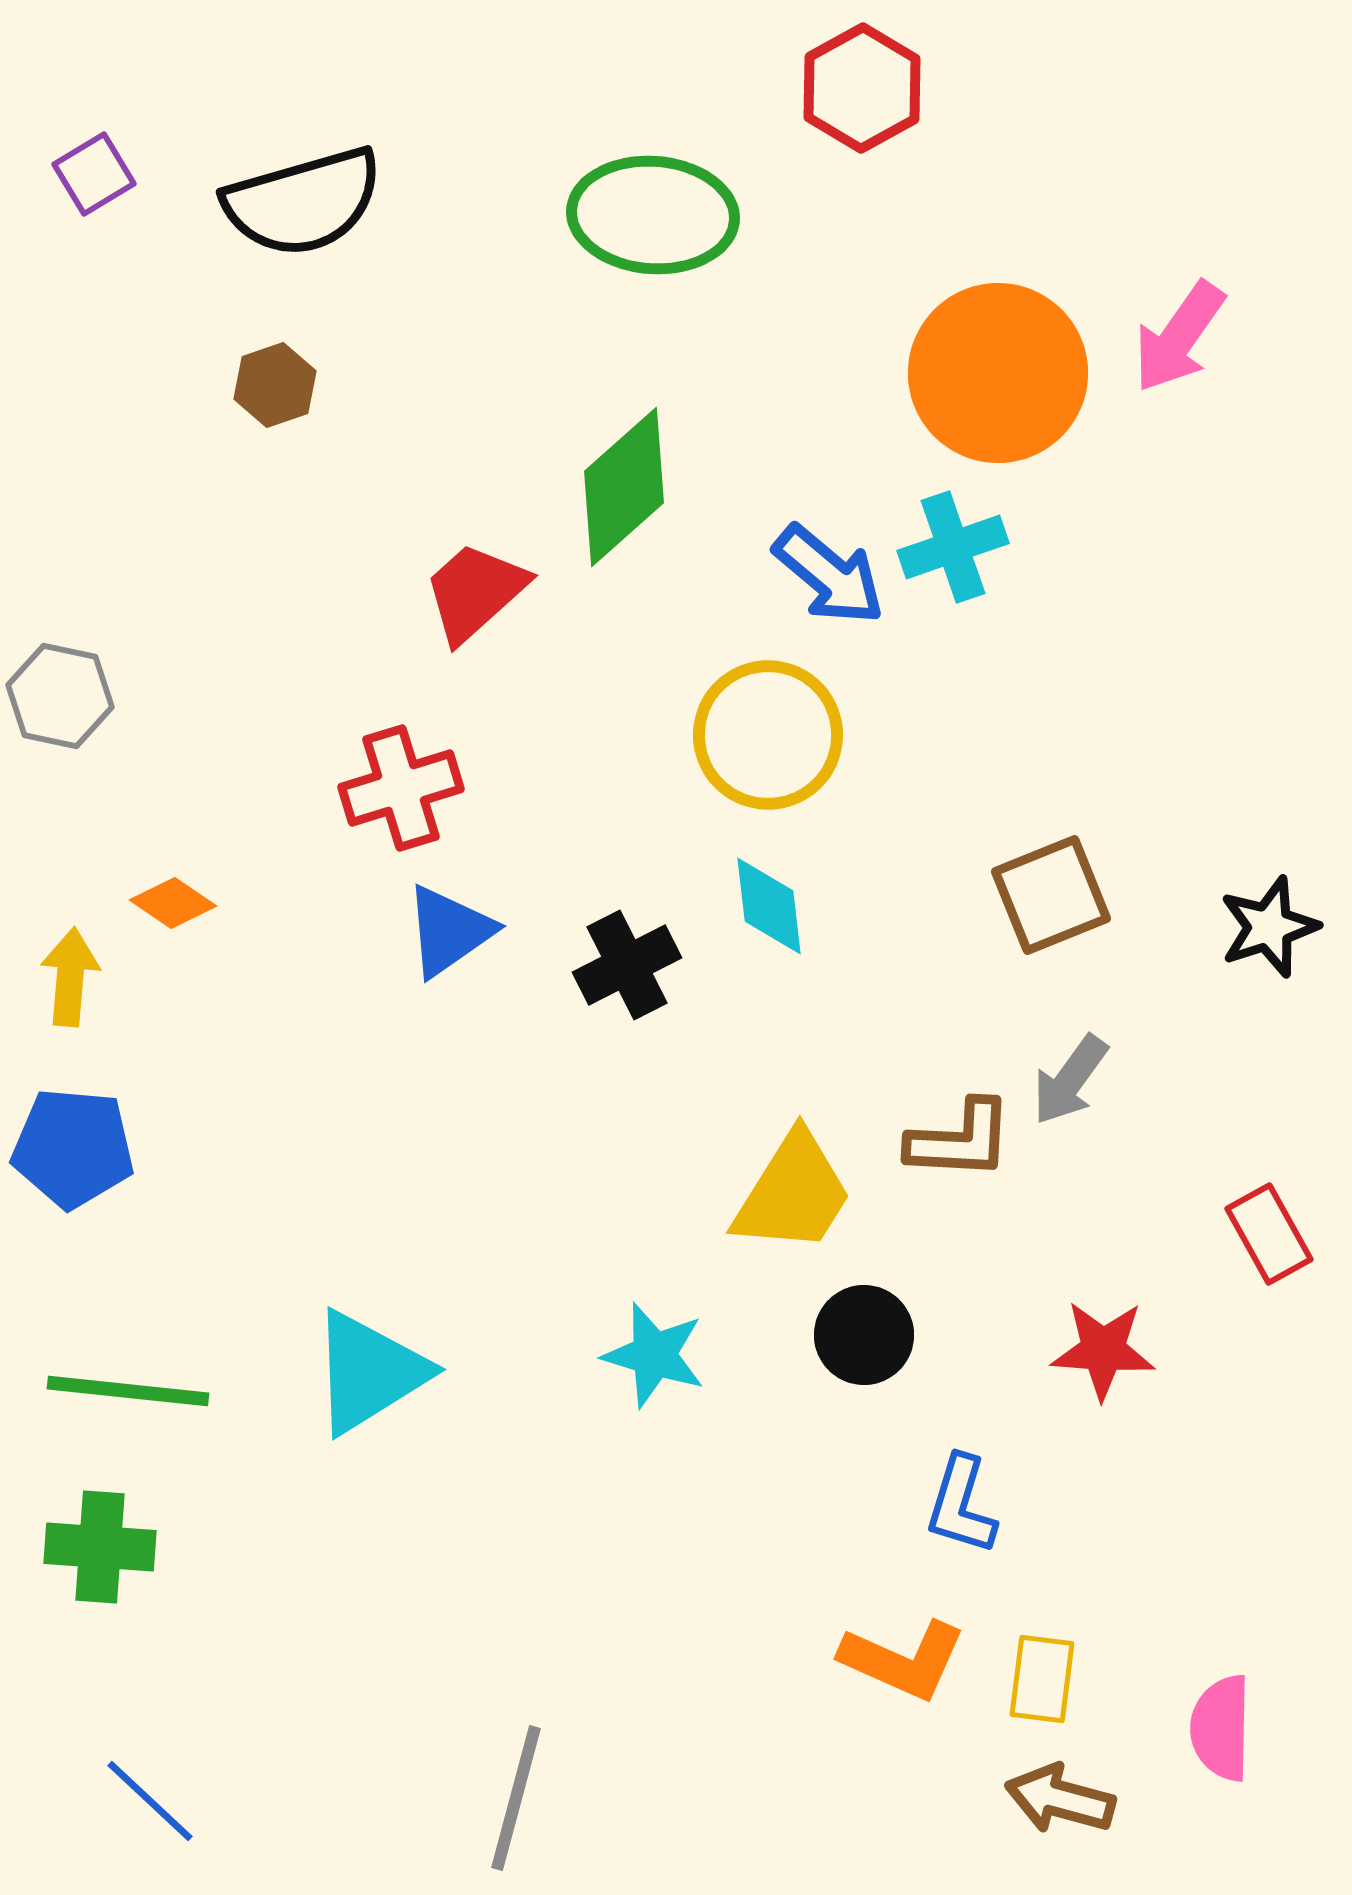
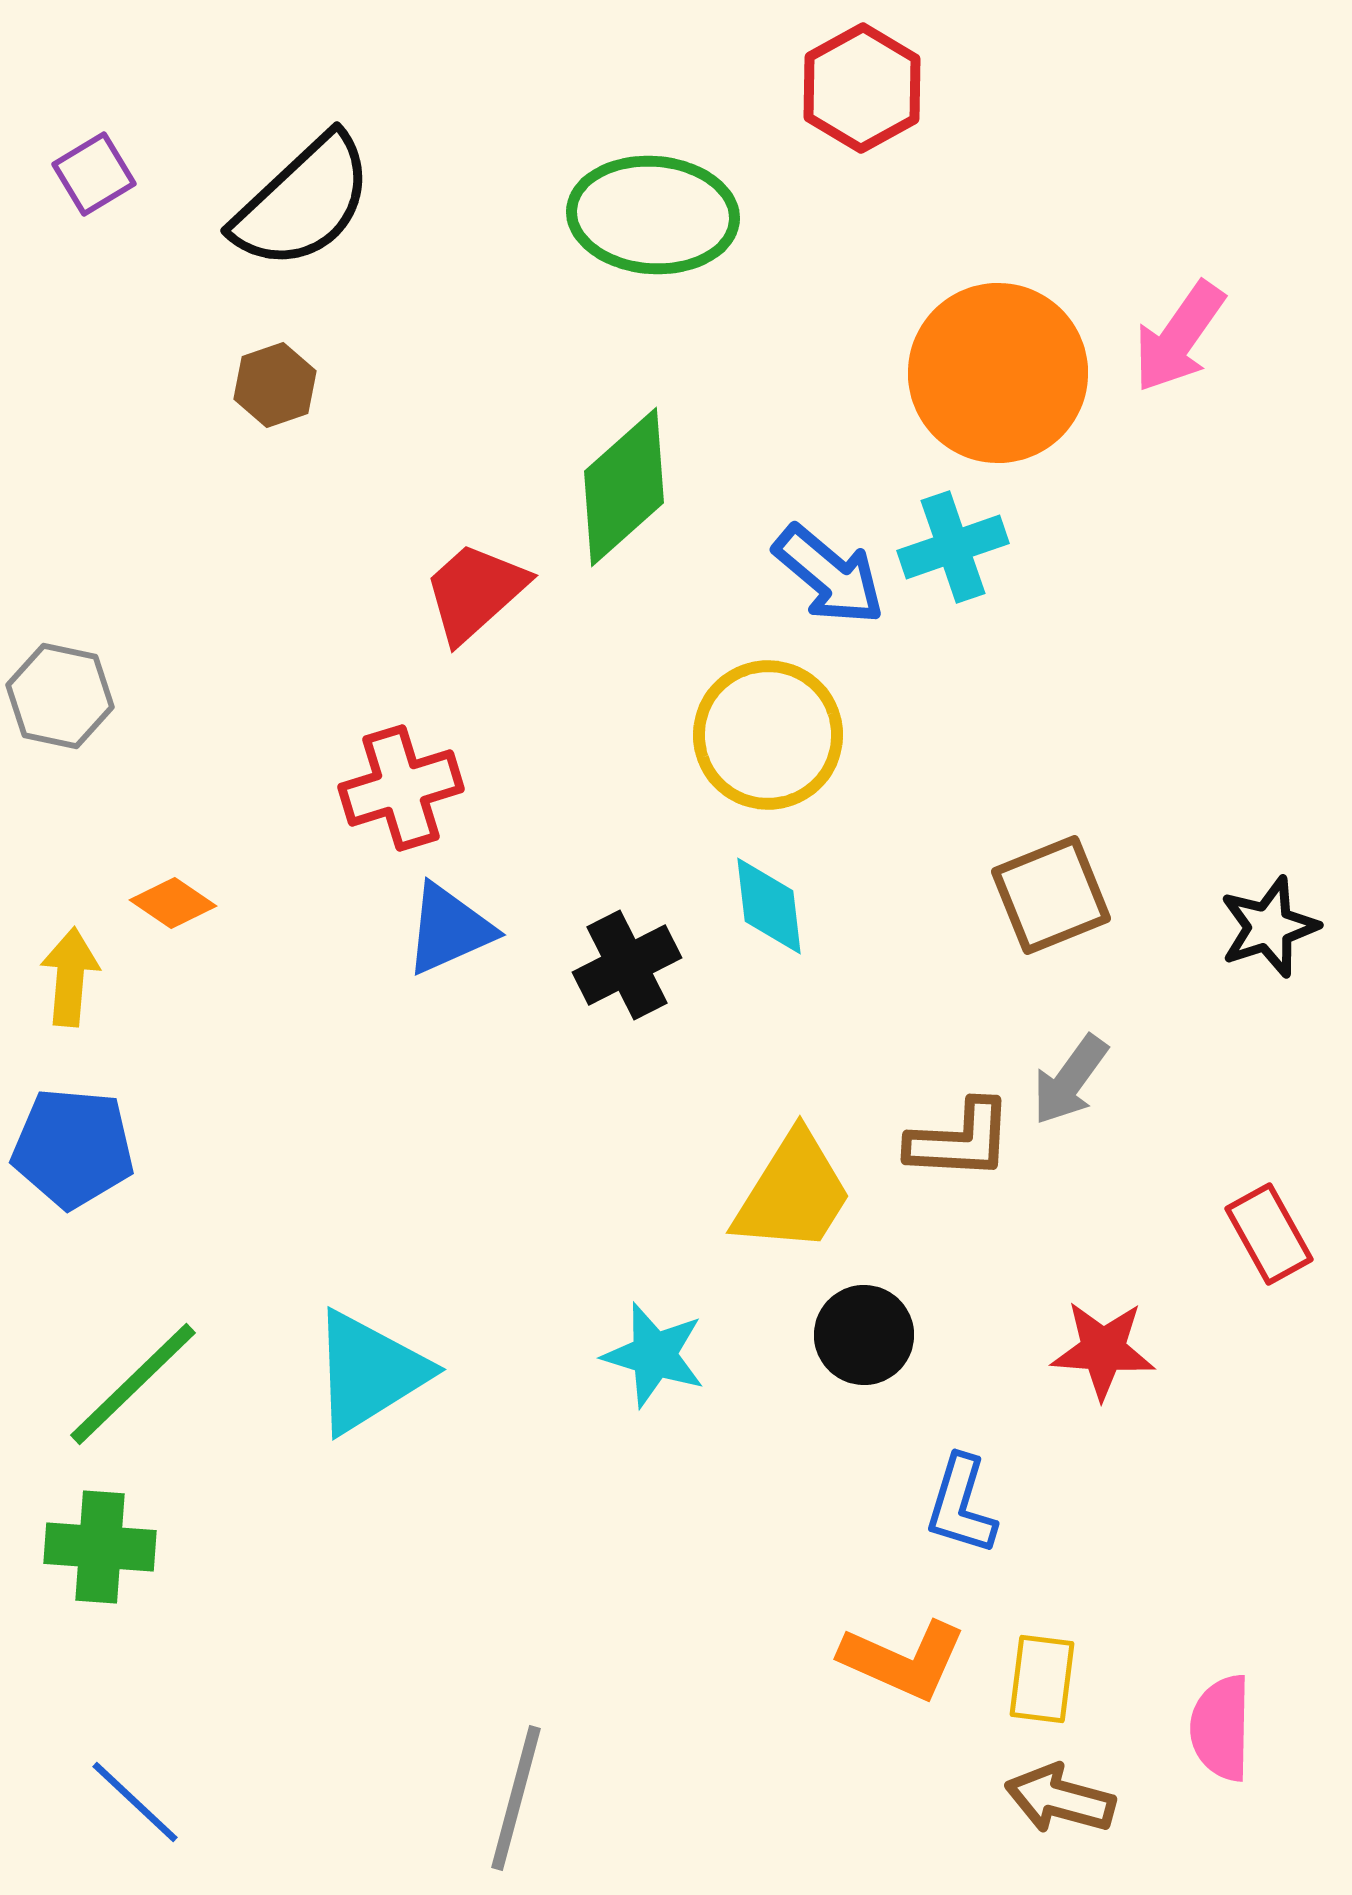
black semicircle: rotated 27 degrees counterclockwise
blue triangle: moved 2 px up; rotated 11 degrees clockwise
green line: moved 5 px right, 7 px up; rotated 50 degrees counterclockwise
blue line: moved 15 px left, 1 px down
